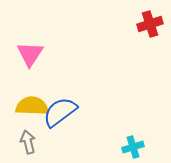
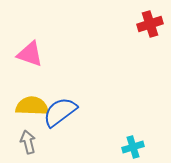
pink triangle: rotated 44 degrees counterclockwise
